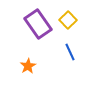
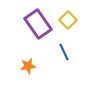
blue line: moved 6 px left
orange star: rotated 21 degrees clockwise
